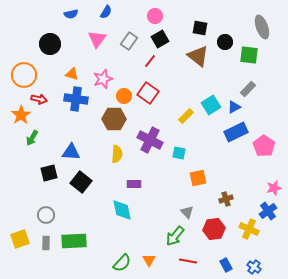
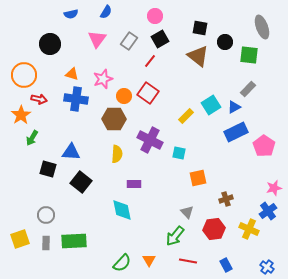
black square at (49, 173): moved 1 px left, 4 px up; rotated 30 degrees clockwise
blue cross at (254, 267): moved 13 px right
